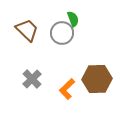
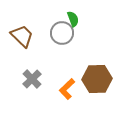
brown trapezoid: moved 5 px left, 6 px down
